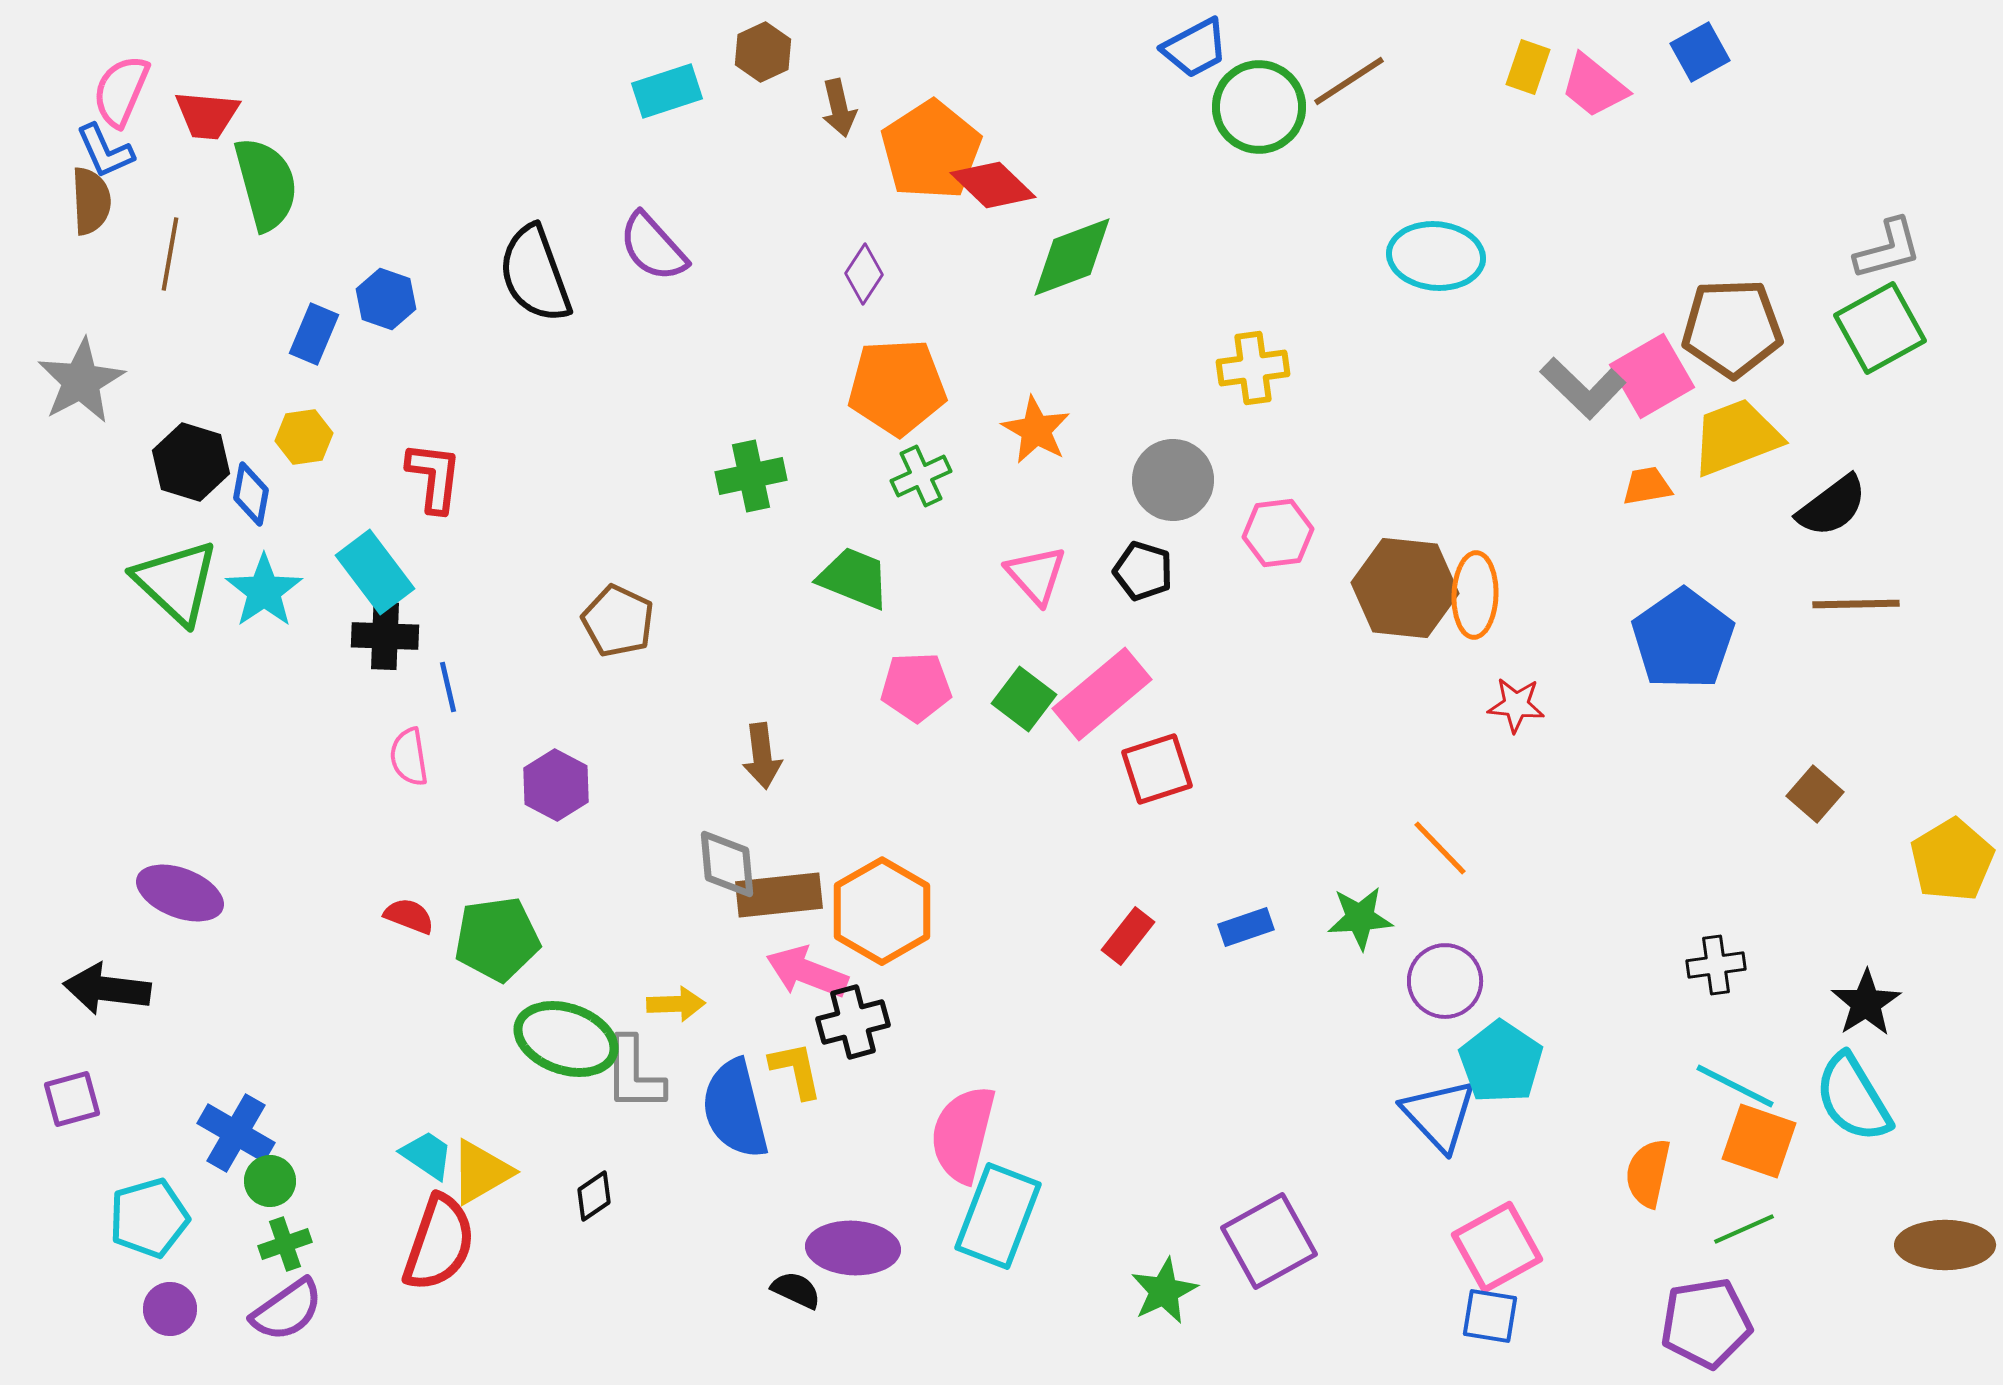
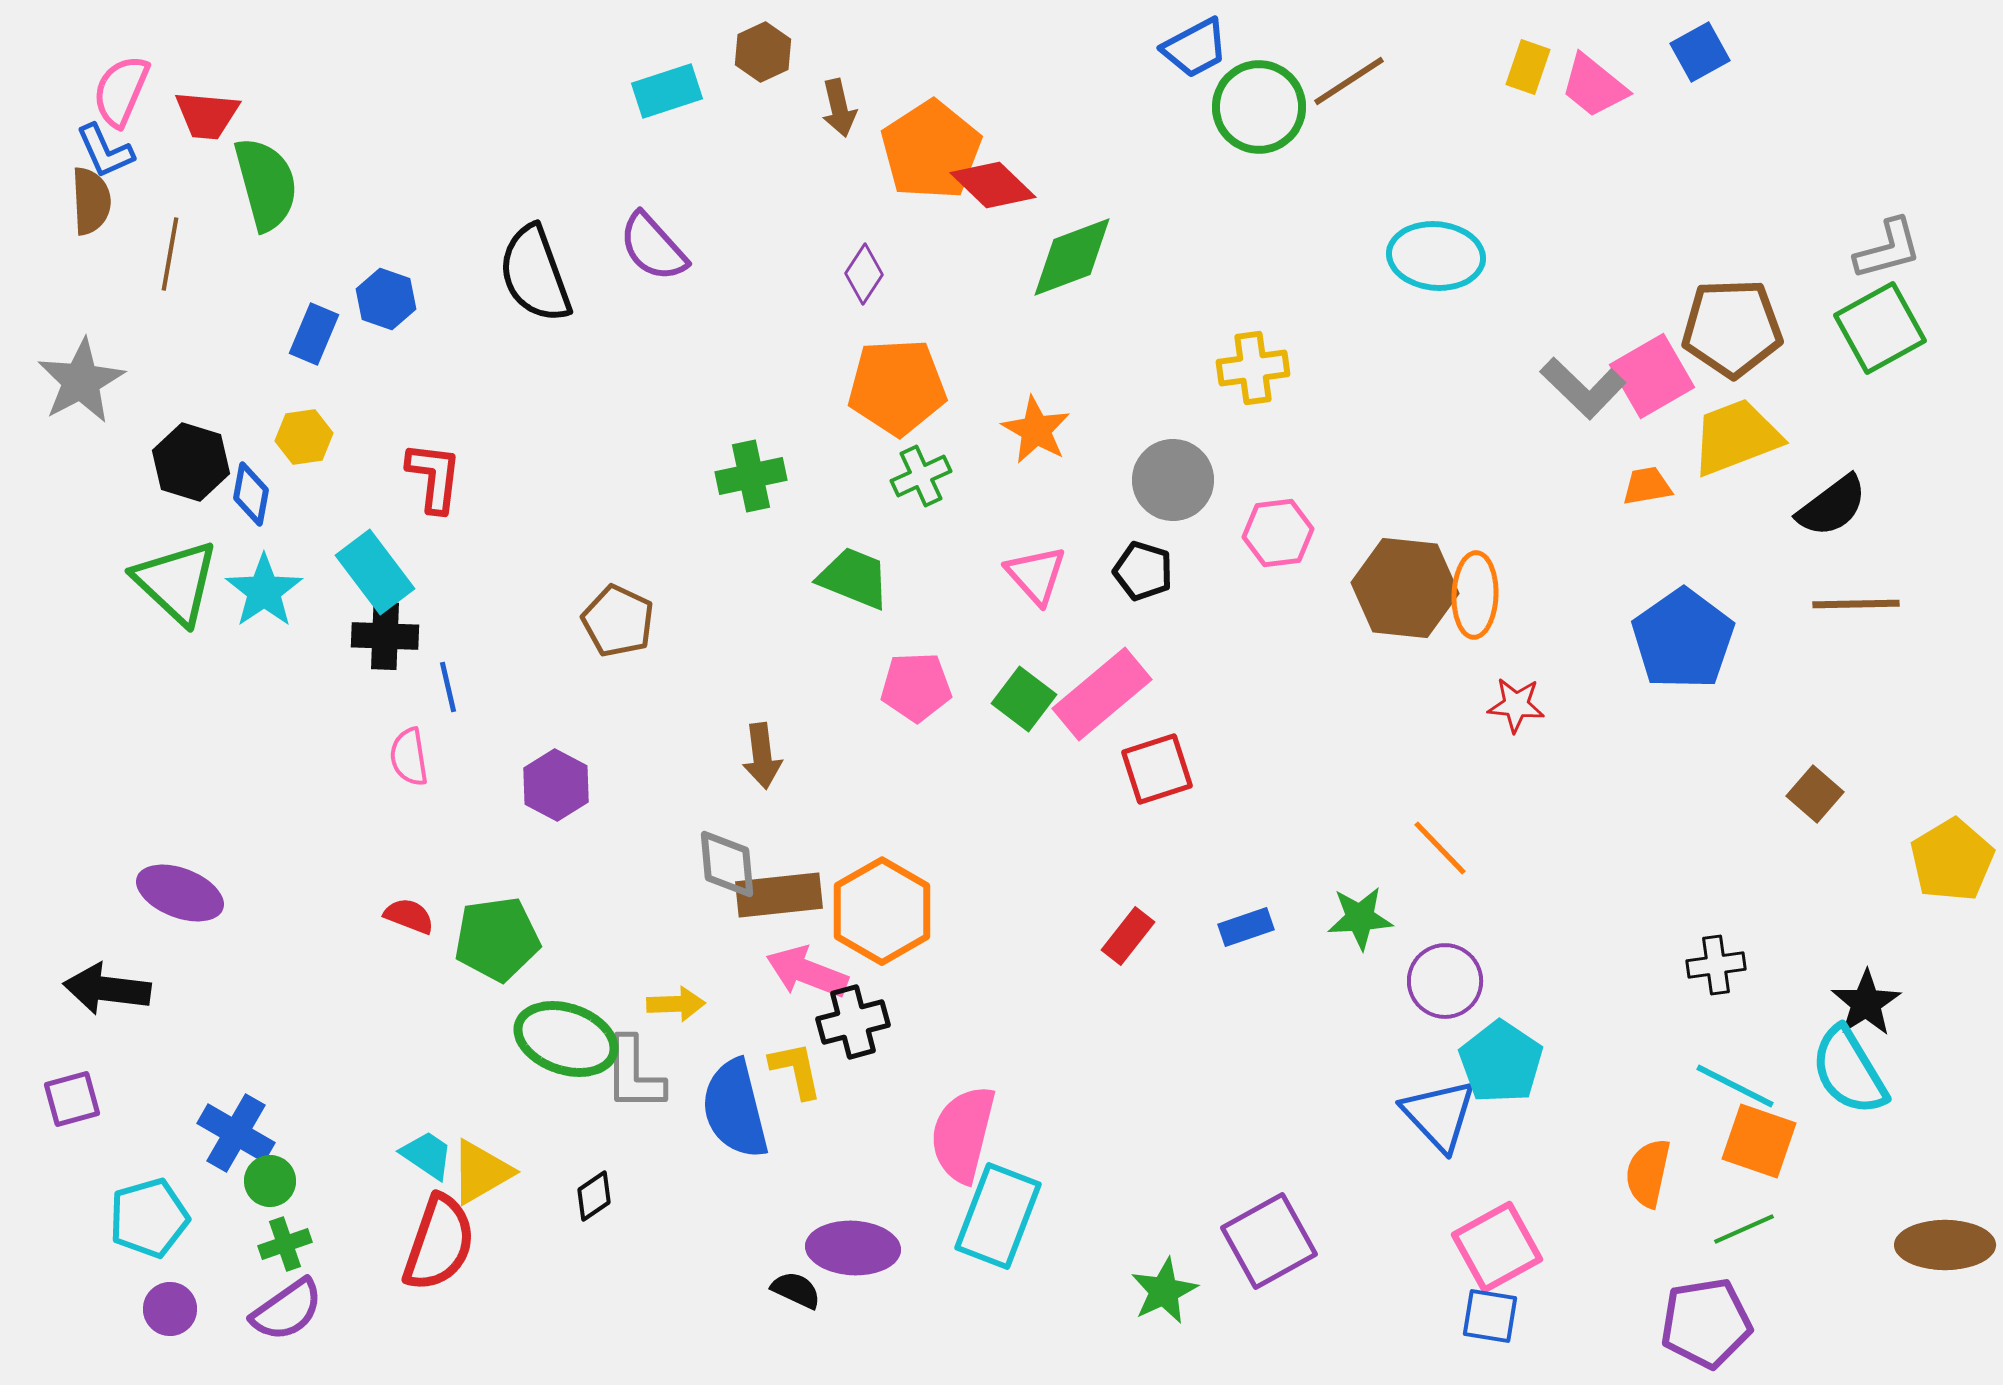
cyan semicircle at (1853, 1098): moved 4 px left, 27 px up
